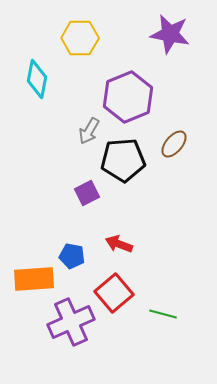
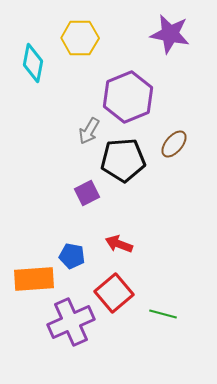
cyan diamond: moved 4 px left, 16 px up
